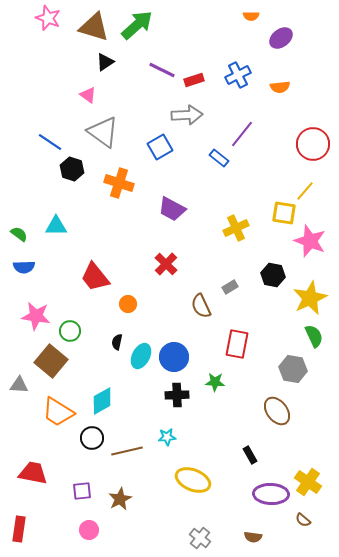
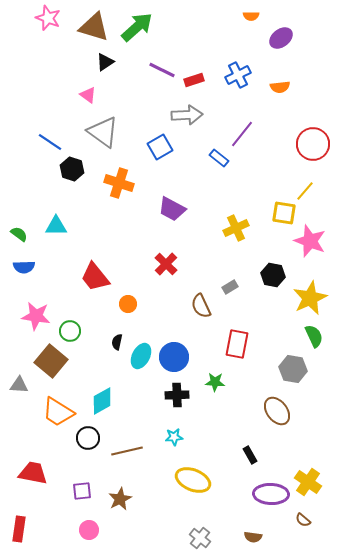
green arrow at (137, 25): moved 2 px down
cyan star at (167, 437): moved 7 px right
black circle at (92, 438): moved 4 px left
